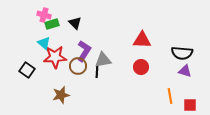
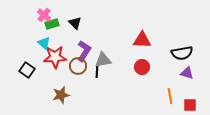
pink cross: rotated 24 degrees clockwise
black semicircle: rotated 15 degrees counterclockwise
red circle: moved 1 px right
purple triangle: moved 2 px right, 2 px down
